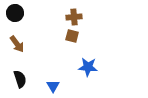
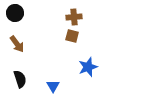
blue star: rotated 24 degrees counterclockwise
